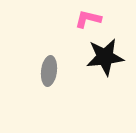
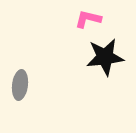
gray ellipse: moved 29 px left, 14 px down
